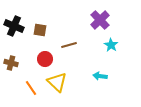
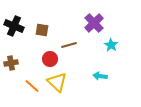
purple cross: moved 6 px left, 3 px down
brown square: moved 2 px right
red circle: moved 5 px right
brown cross: rotated 24 degrees counterclockwise
orange line: moved 1 px right, 2 px up; rotated 14 degrees counterclockwise
